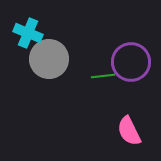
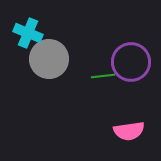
pink semicircle: rotated 72 degrees counterclockwise
